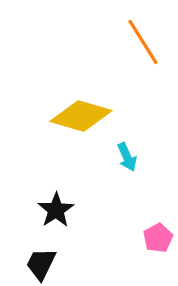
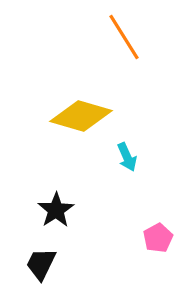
orange line: moved 19 px left, 5 px up
